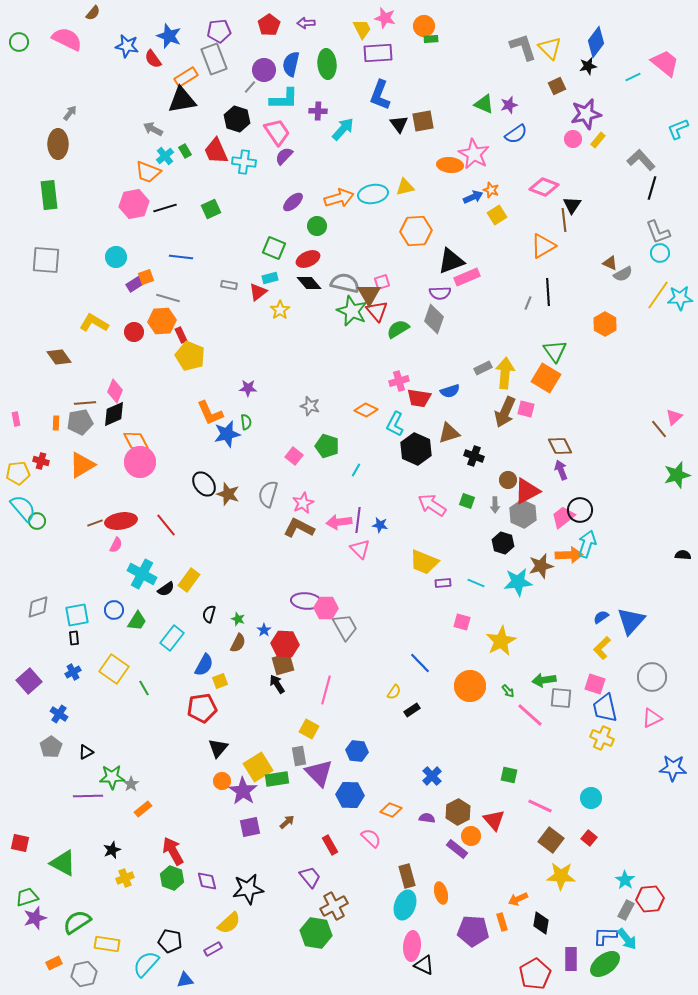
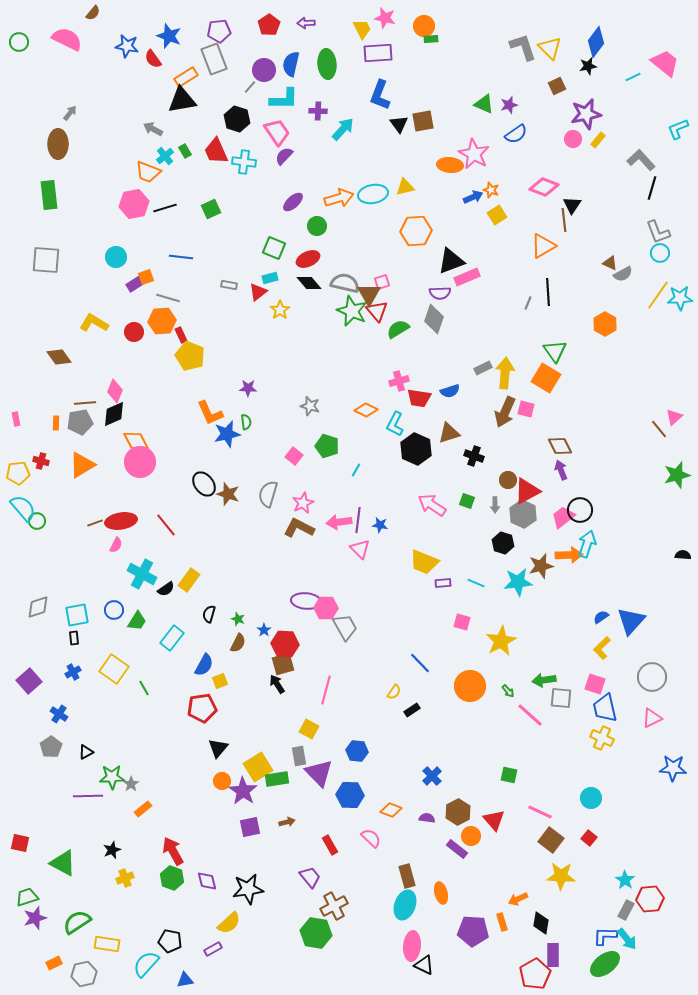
pink line at (540, 806): moved 6 px down
brown arrow at (287, 822): rotated 28 degrees clockwise
purple rectangle at (571, 959): moved 18 px left, 4 px up
